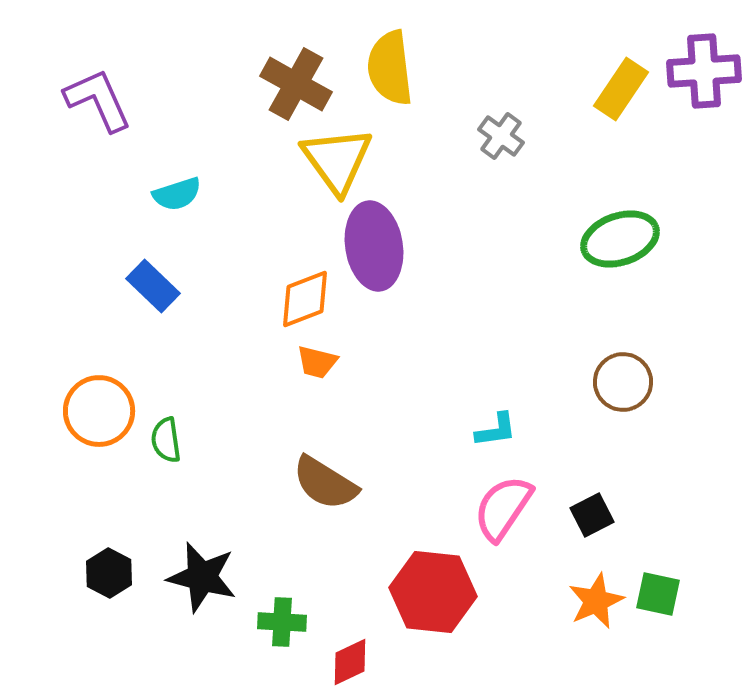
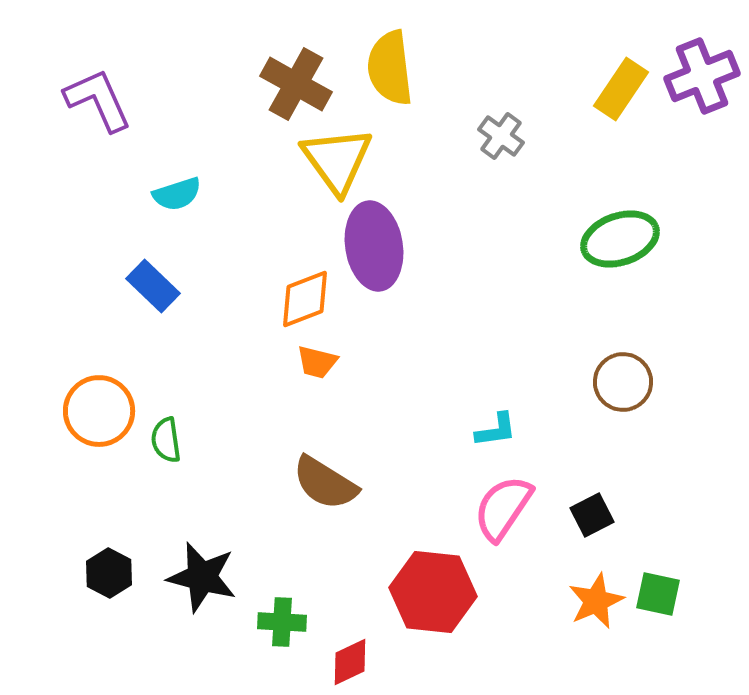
purple cross: moved 2 px left, 5 px down; rotated 18 degrees counterclockwise
